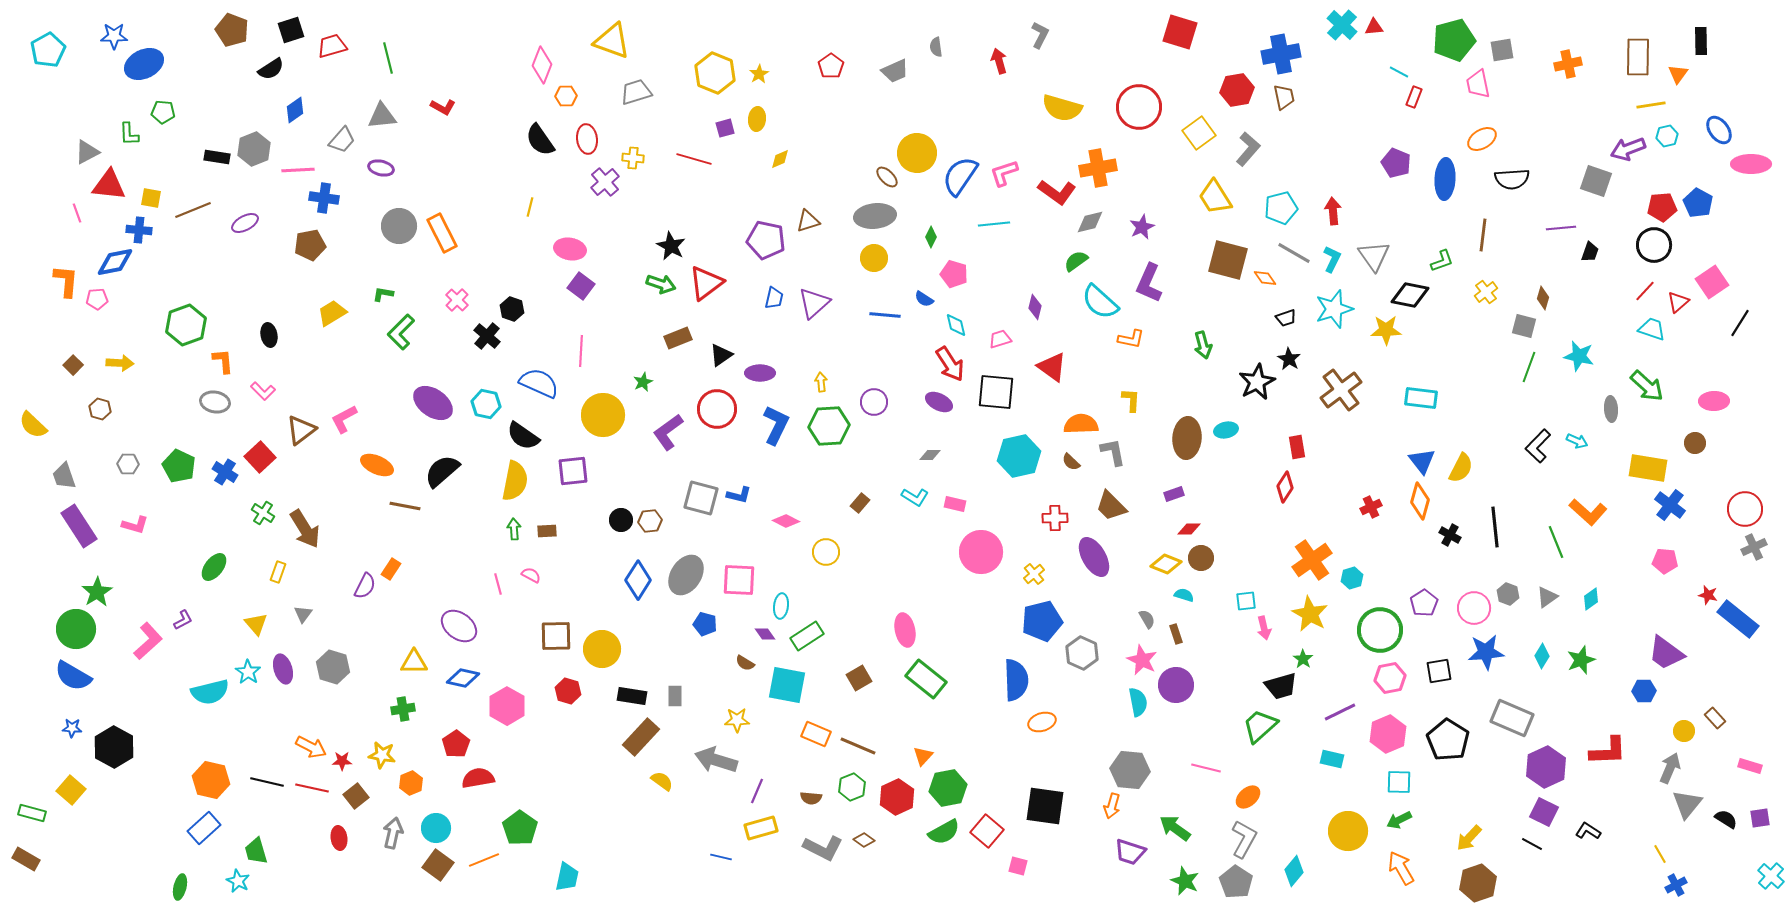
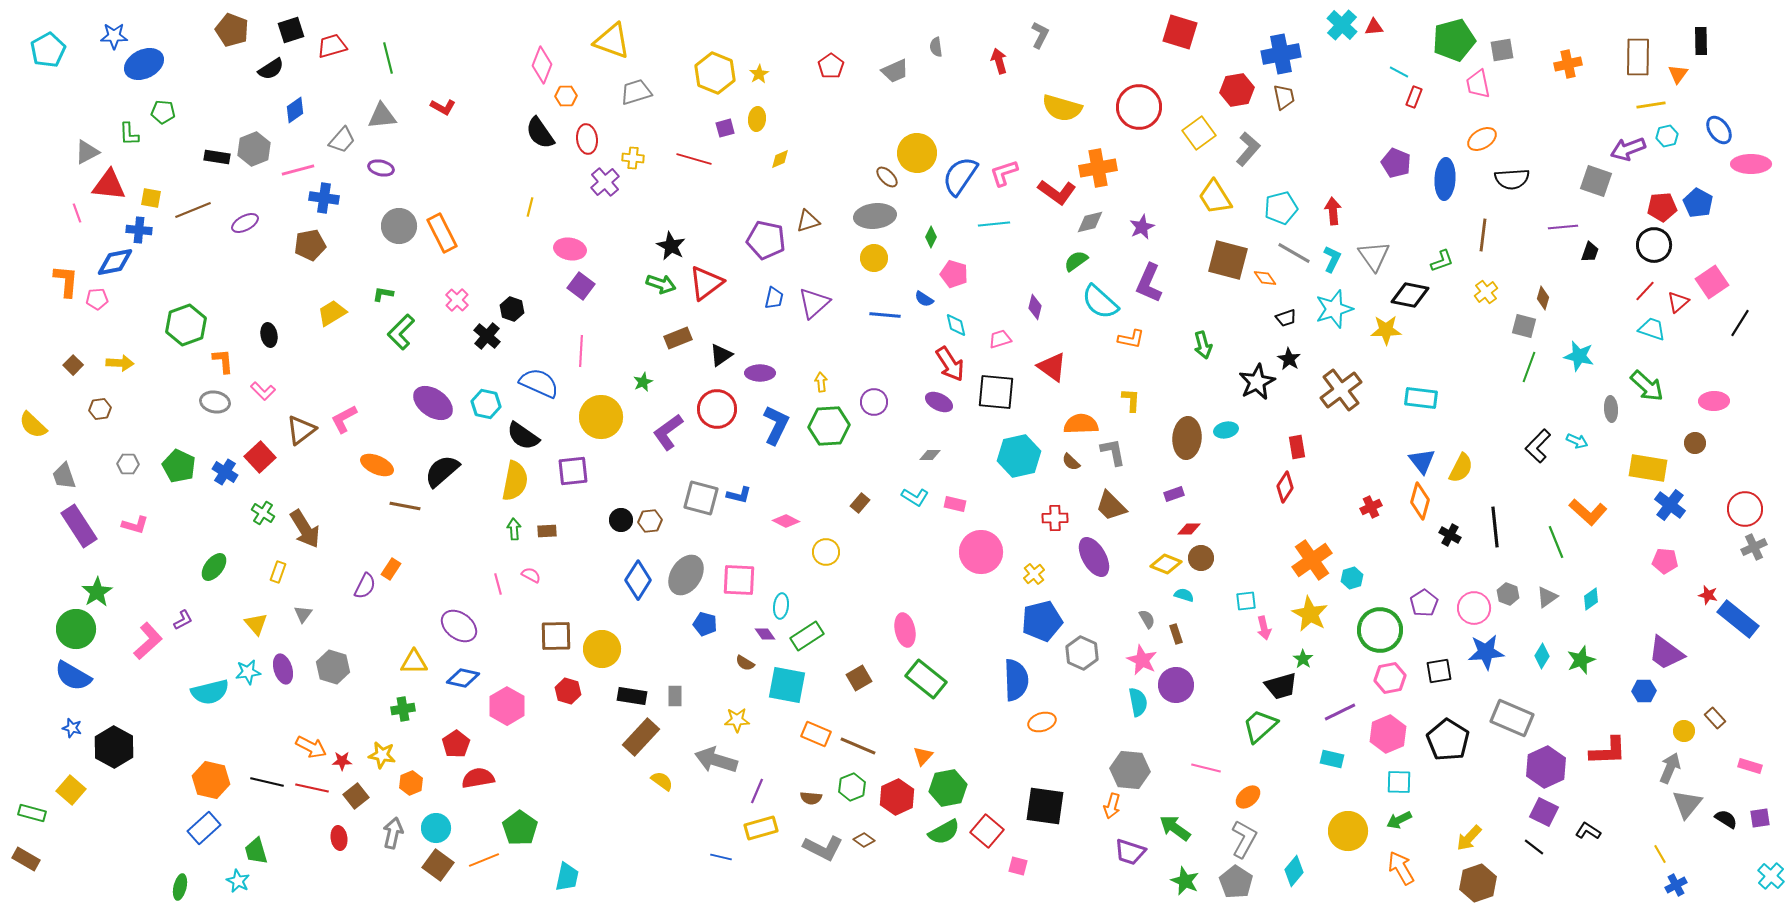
black semicircle at (540, 140): moved 7 px up
pink line at (298, 170): rotated 12 degrees counterclockwise
purple line at (1561, 228): moved 2 px right, 1 px up
brown hexagon at (100, 409): rotated 25 degrees counterclockwise
yellow circle at (603, 415): moved 2 px left, 2 px down
cyan star at (248, 672): rotated 30 degrees clockwise
blue star at (72, 728): rotated 12 degrees clockwise
black line at (1532, 844): moved 2 px right, 3 px down; rotated 10 degrees clockwise
